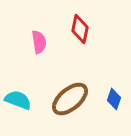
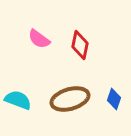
red diamond: moved 16 px down
pink semicircle: moved 3 px up; rotated 135 degrees clockwise
brown ellipse: rotated 24 degrees clockwise
